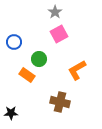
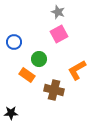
gray star: moved 3 px right; rotated 16 degrees counterclockwise
brown cross: moved 6 px left, 12 px up
